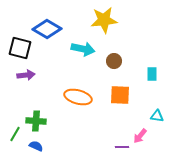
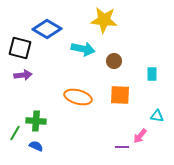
yellow star: rotated 12 degrees clockwise
purple arrow: moved 3 px left
green line: moved 1 px up
